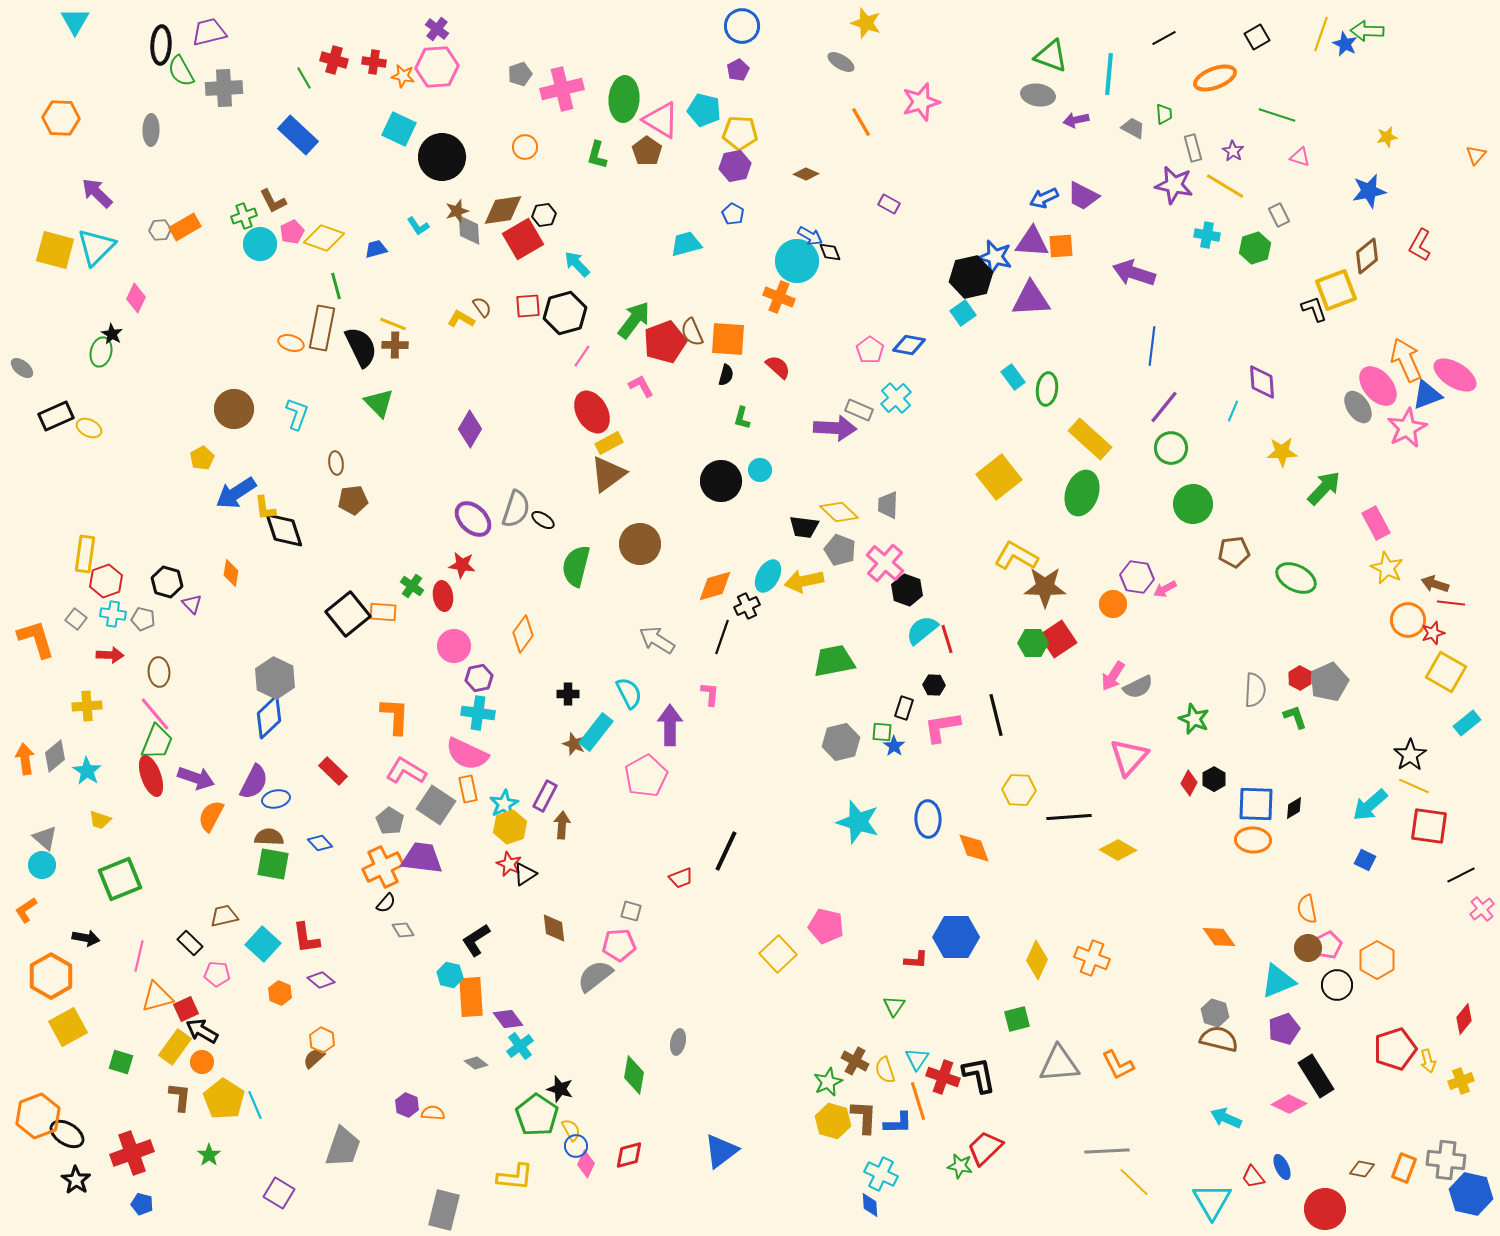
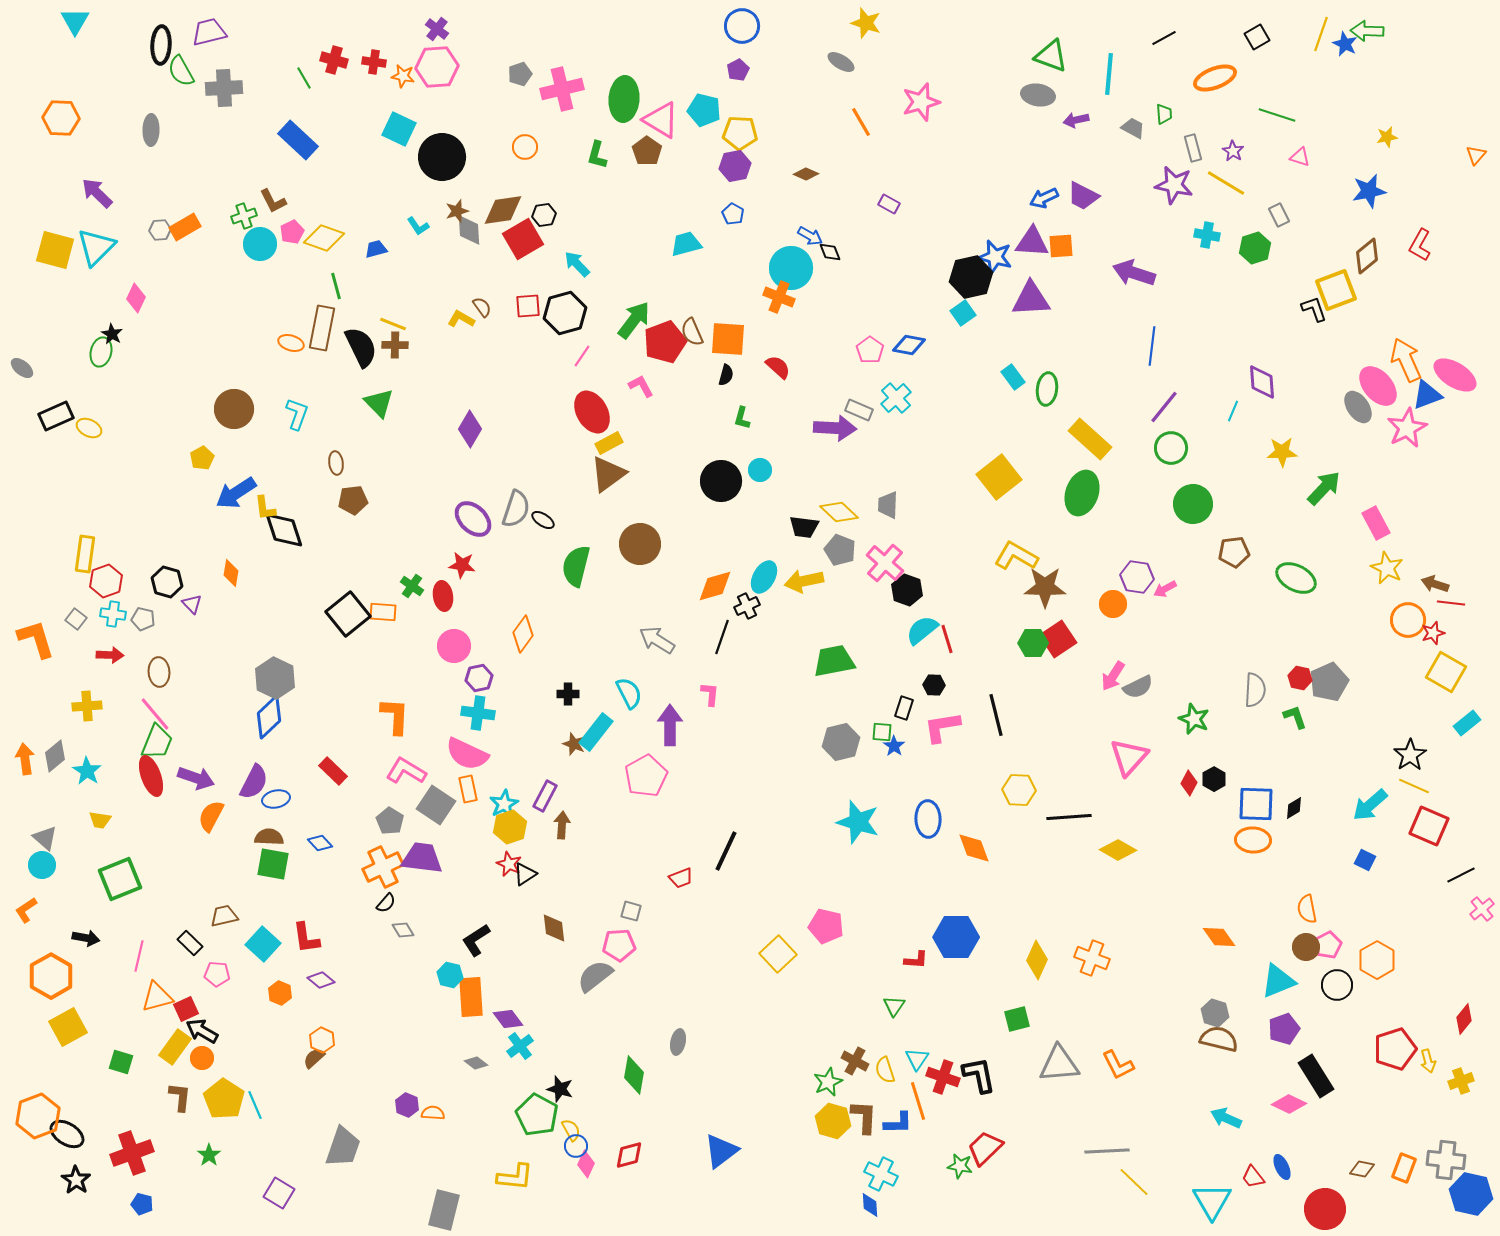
blue rectangle at (298, 135): moved 5 px down
yellow line at (1225, 186): moved 1 px right, 3 px up
cyan circle at (797, 261): moved 6 px left, 7 px down
cyan ellipse at (768, 576): moved 4 px left, 1 px down
red hexagon at (1300, 678): rotated 15 degrees counterclockwise
yellow trapezoid at (100, 820): rotated 10 degrees counterclockwise
red square at (1429, 826): rotated 15 degrees clockwise
brown circle at (1308, 948): moved 2 px left, 1 px up
orange circle at (202, 1062): moved 4 px up
green pentagon at (537, 1115): rotated 6 degrees counterclockwise
